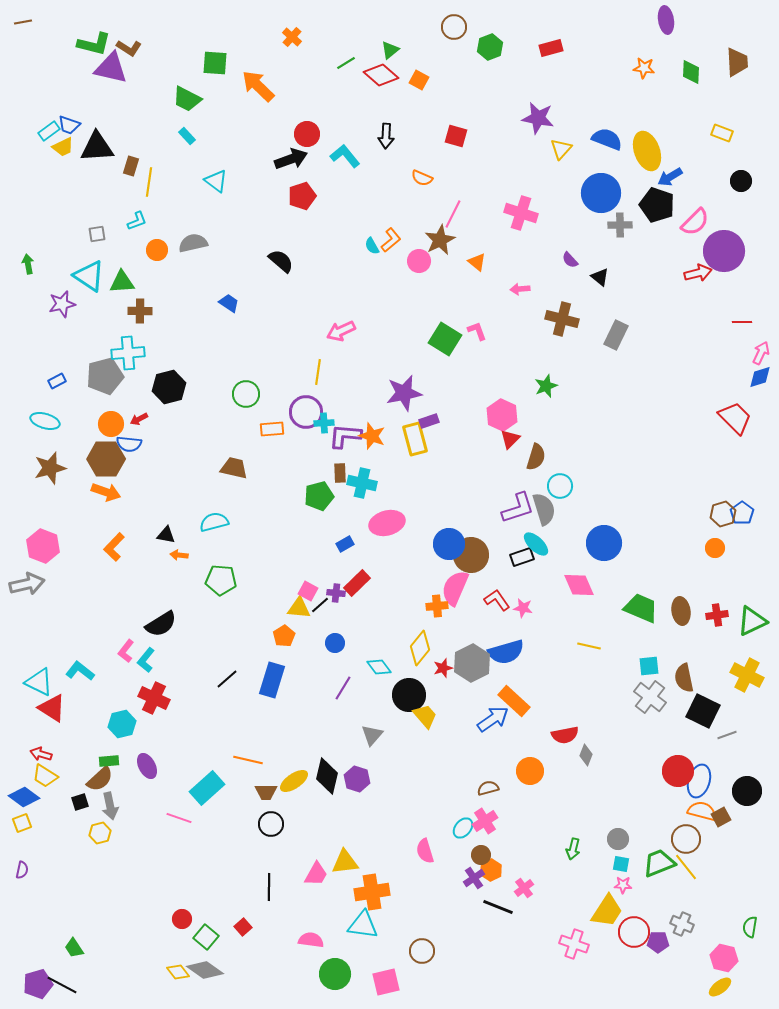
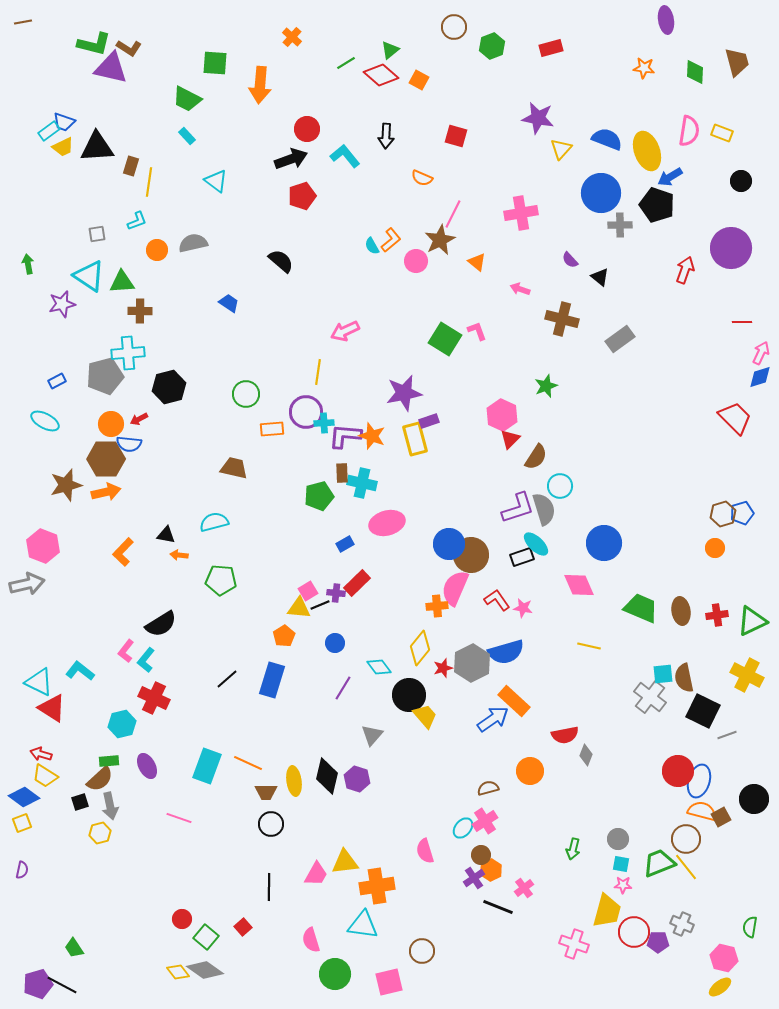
green hexagon at (490, 47): moved 2 px right, 1 px up
brown trapezoid at (737, 62): rotated 12 degrees counterclockwise
green diamond at (691, 72): moved 4 px right
orange arrow at (258, 86): moved 2 px right, 1 px up; rotated 129 degrees counterclockwise
blue trapezoid at (69, 125): moved 5 px left, 3 px up
red circle at (307, 134): moved 5 px up
pink cross at (521, 213): rotated 28 degrees counterclockwise
pink semicircle at (695, 222): moved 6 px left, 91 px up; rotated 36 degrees counterclockwise
purple circle at (724, 251): moved 7 px right, 3 px up
pink circle at (419, 261): moved 3 px left
red arrow at (698, 273): moved 13 px left, 3 px up; rotated 56 degrees counterclockwise
pink arrow at (520, 289): rotated 24 degrees clockwise
pink arrow at (341, 331): moved 4 px right
gray rectangle at (616, 335): moved 4 px right, 4 px down; rotated 28 degrees clockwise
cyan ellipse at (45, 421): rotated 12 degrees clockwise
brown semicircle at (536, 457): rotated 16 degrees clockwise
brown star at (50, 468): moved 16 px right, 17 px down
brown rectangle at (340, 473): moved 2 px right
orange arrow at (106, 492): rotated 32 degrees counterclockwise
blue pentagon at (742, 513): rotated 20 degrees clockwise
orange L-shape at (114, 547): moved 9 px right, 5 px down
pink square at (308, 591): rotated 30 degrees clockwise
black line at (320, 605): rotated 18 degrees clockwise
cyan square at (649, 666): moved 14 px right, 8 px down
orange line at (248, 760): moved 3 px down; rotated 12 degrees clockwise
yellow ellipse at (294, 781): rotated 64 degrees counterclockwise
cyan rectangle at (207, 788): moved 22 px up; rotated 28 degrees counterclockwise
black circle at (747, 791): moved 7 px right, 8 px down
orange cross at (372, 892): moved 5 px right, 6 px up
yellow trapezoid at (607, 911): rotated 18 degrees counterclockwise
pink semicircle at (311, 940): rotated 115 degrees counterclockwise
pink square at (386, 982): moved 3 px right
